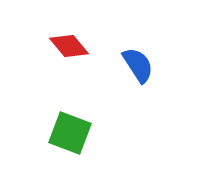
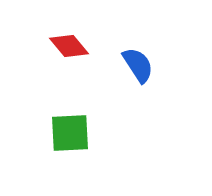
green square: rotated 24 degrees counterclockwise
